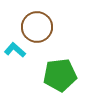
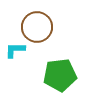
cyan L-shape: rotated 40 degrees counterclockwise
